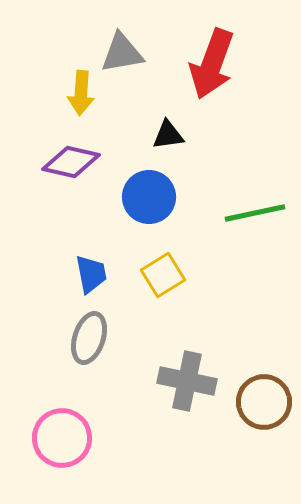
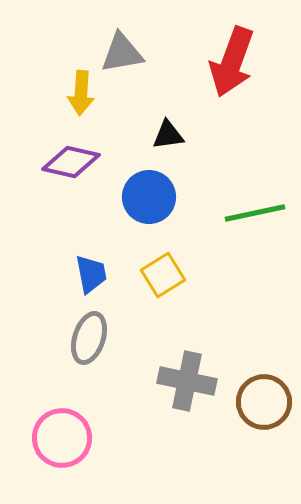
red arrow: moved 20 px right, 2 px up
